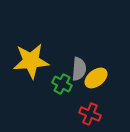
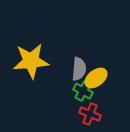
green cross: moved 21 px right, 7 px down
